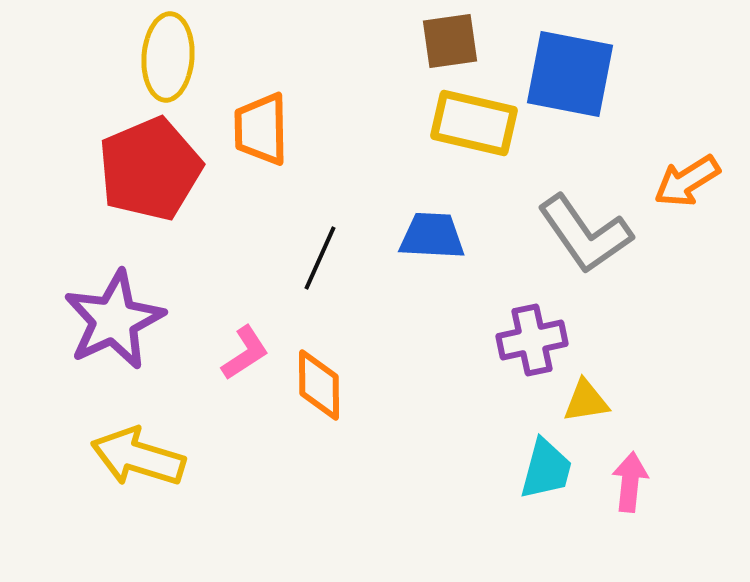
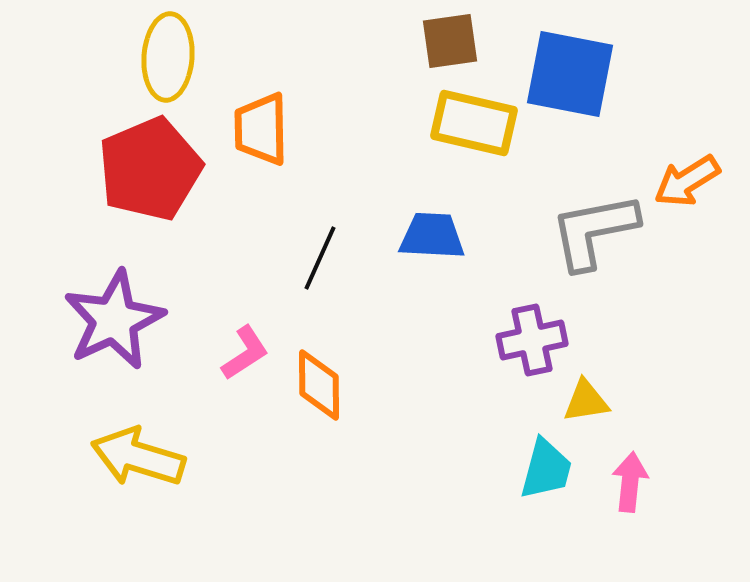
gray L-shape: moved 9 px right, 3 px up; rotated 114 degrees clockwise
